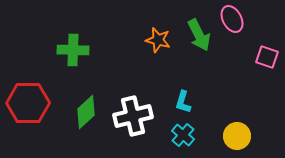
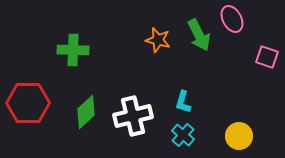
yellow circle: moved 2 px right
